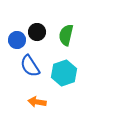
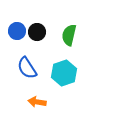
green semicircle: moved 3 px right
blue circle: moved 9 px up
blue semicircle: moved 3 px left, 2 px down
